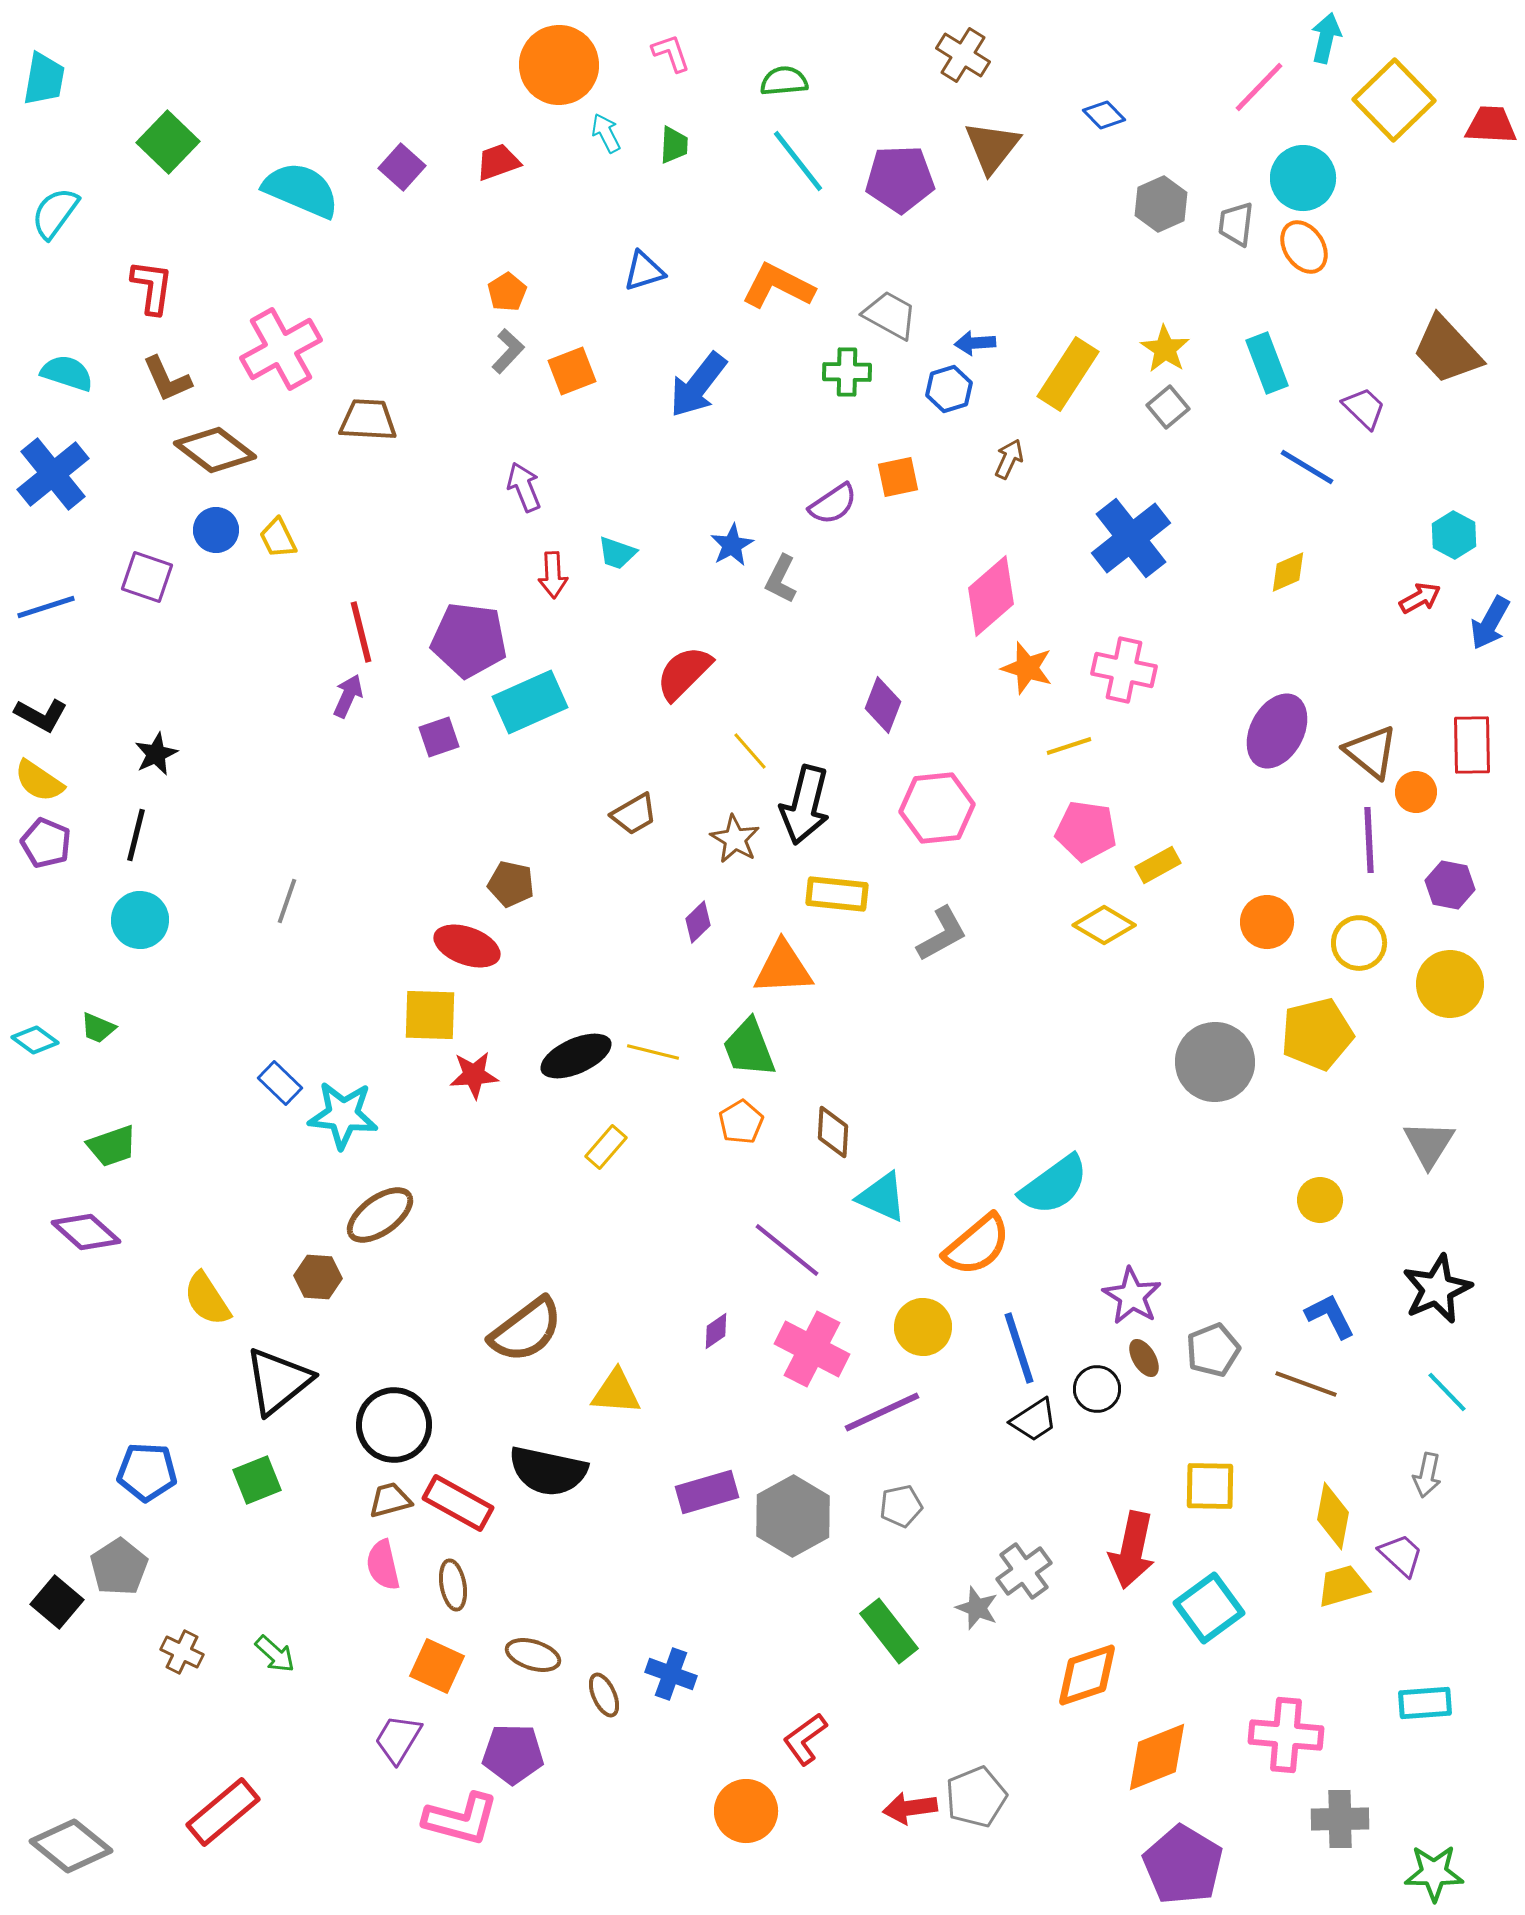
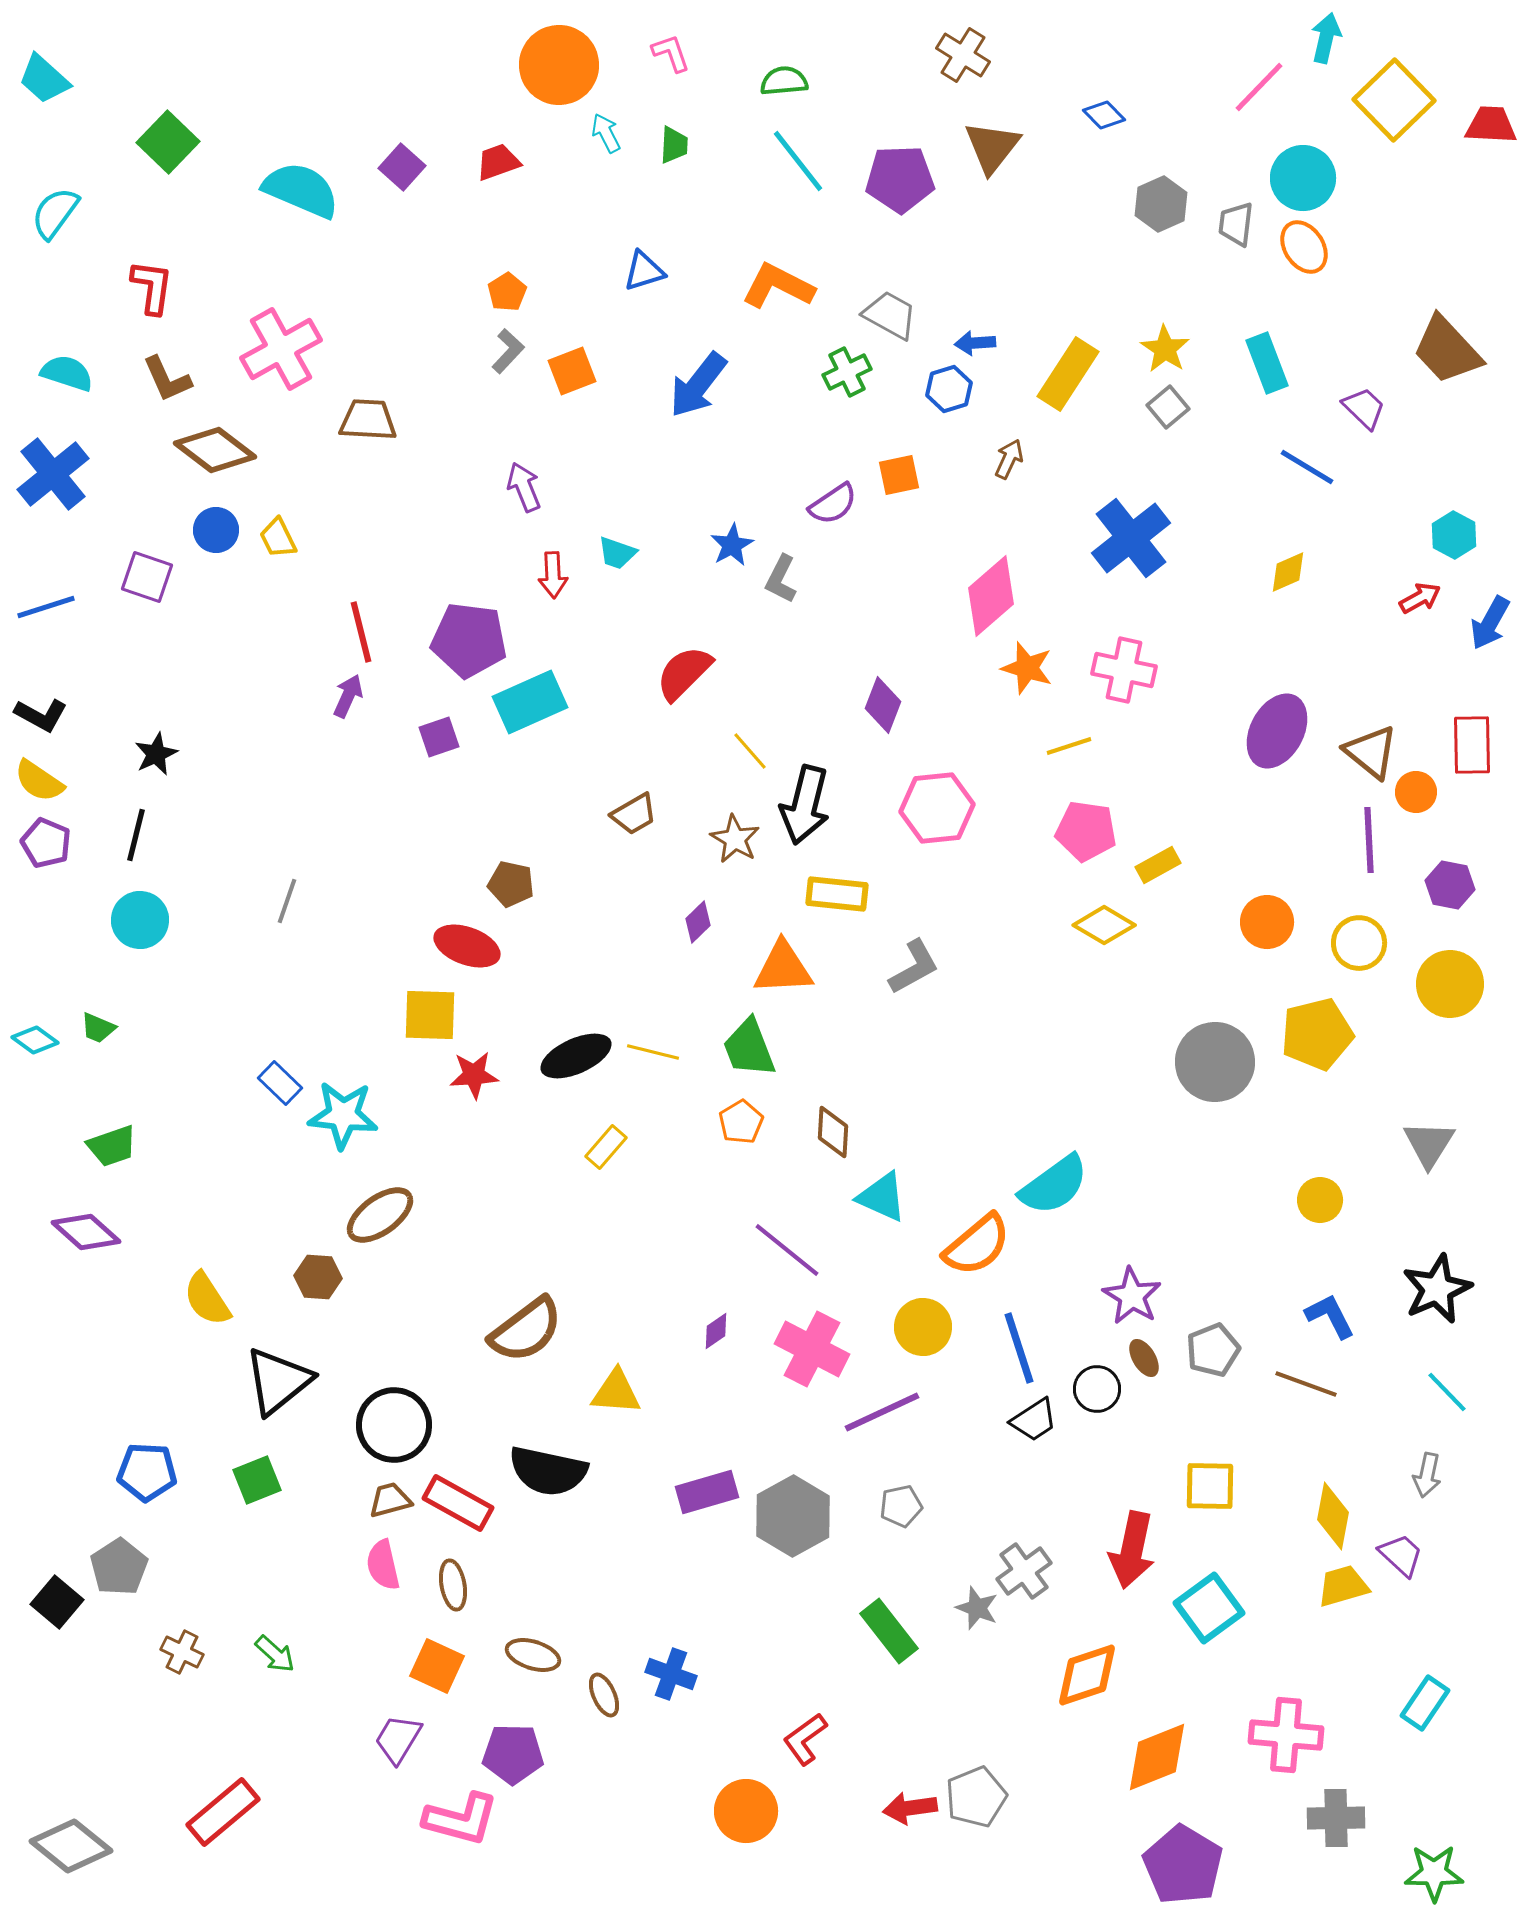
cyan trapezoid at (44, 79): rotated 122 degrees clockwise
green cross at (847, 372): rotated 27 degrees counterclockwise
orange square at (898, 477): moved 1 px right, 2 px up
gray L-shape at (942, 934): moved 28 px left, 33 px down
cyan rectangle at (1425, 1703): rotated 52 degrees counterclockwise
gray cross at (1340, 1819): moved 4 px left, 1 px up
